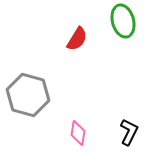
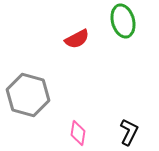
red semicircle: rotated 30 degrees clockwise
